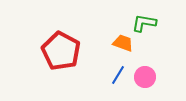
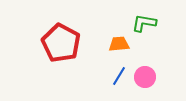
orange trapezoid: moved 4 px left, 1 px down; rotated 25 degrees counterclockwise
red pentagon: moved 8 px up
blue line: moved 1 px right, 1 px down
